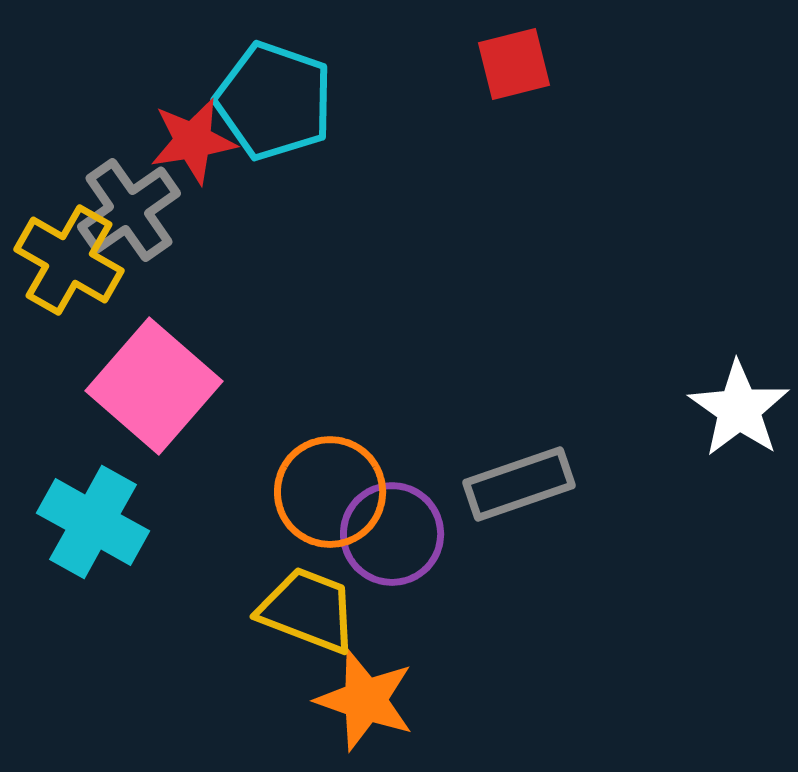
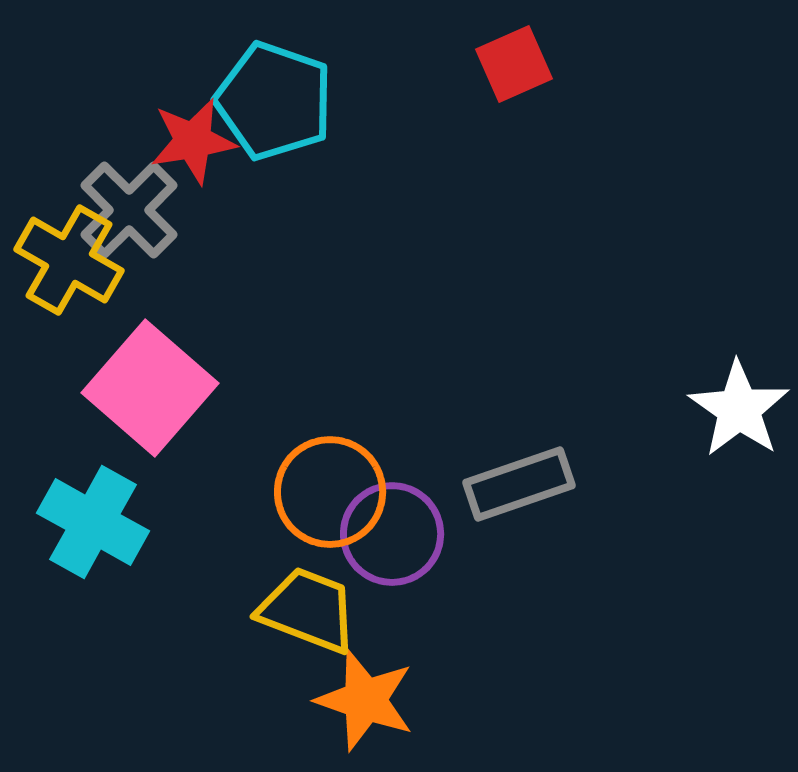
red square: rotated 10 degrees counterclockwise
gray cross: rotated 10 degrees counterclockwise
pink square: moved 4 px left, 2 px down
